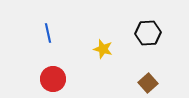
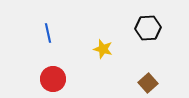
black hexagon: moved 5 px up
